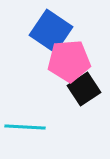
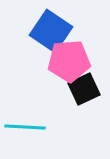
black square: rotated 8 degrees clockwise
